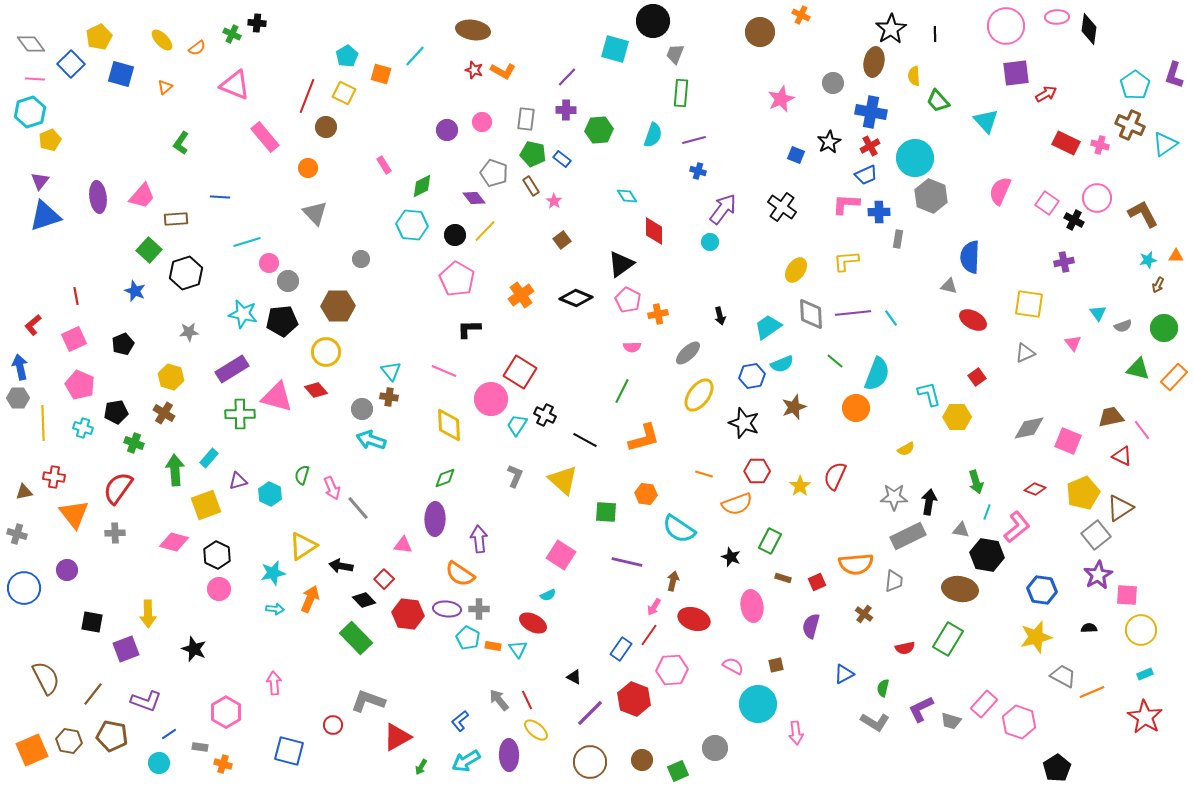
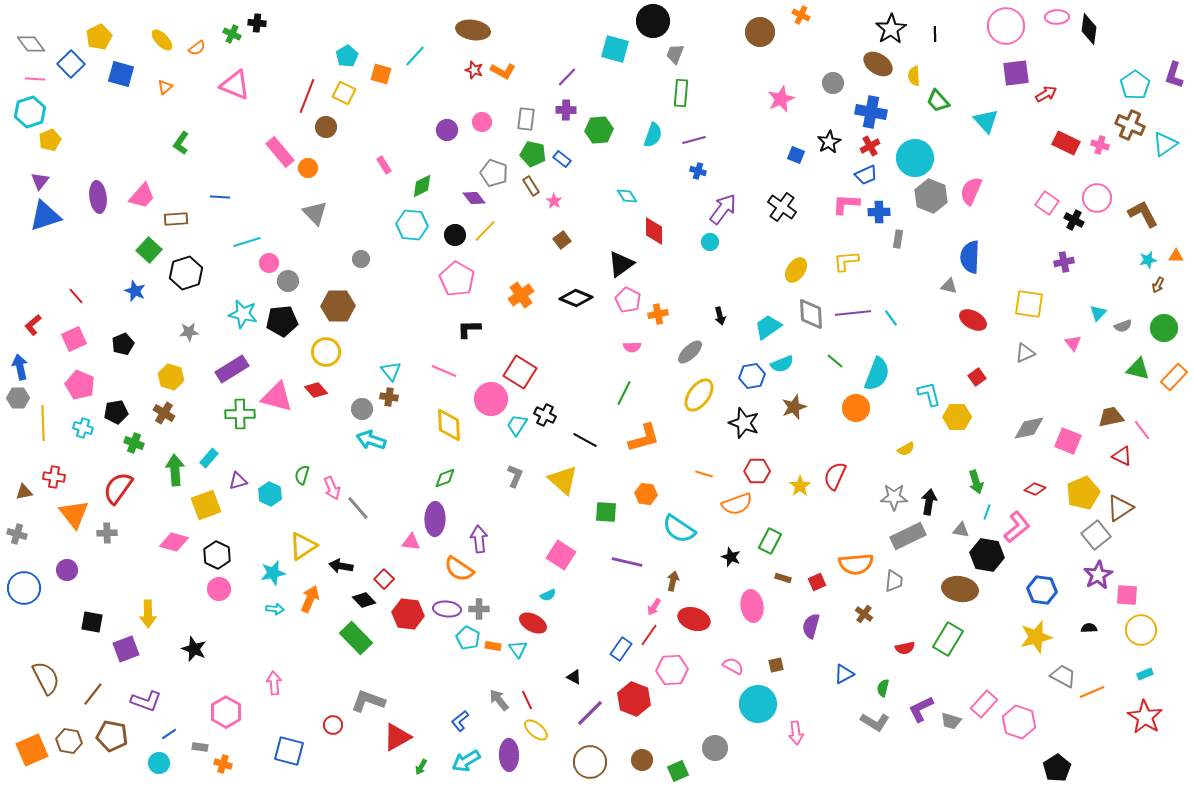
brown ellipse at (874, 62): moved 4 px right, 2 px down; rotated 68 degrees counterclockwise
pink rectangle at (265, 137): moved 15 px right, 15 px down
pink semicircle at (1000, 191): moved 29 px left
red line at (76, 296): rotated 30 degrees counterclockwise
cyan triangle at (1098, 313): rotated 18 degrees clockwise
gray ellipse at (688, 353): moved 2 px right, 1 px up
green line at (622, 391): moved 2 px right, 2 px down
gray cross at (115, 533): moved 8 px left
pink triangle at (403, 545): moved 8 px right, 3 px up
orange semicircle at (460, 574): moved 1 px left, 5 px up
